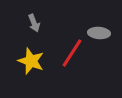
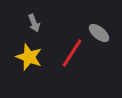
gray ellipse: rotated 35 degrees clockwise
yellow star: moved 2 px left, 4 px up
